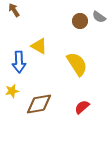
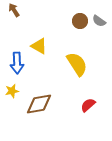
gray semicircle: moved 4 px down
blue arrow: moved 2 px left, 1 px down
red semicircle: moved 6 px right, 2 px up
